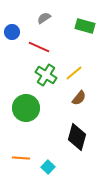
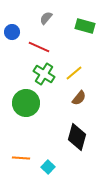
gray semicircle: moved 2 px right; rotated 16 degrees counterclockwise
green cross: moved 2 px left, 1 px up
green circle: moved 5 px up
